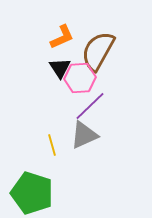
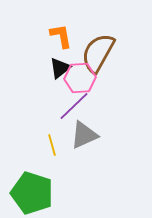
orange L-shape: moved 1 px left, 1 px up; rotated 76 degrees counterclockwise
brown semicircle: moved 2 px down
black triangle: rotated 25 degrees clockwise
purple line: moved 16 px left
